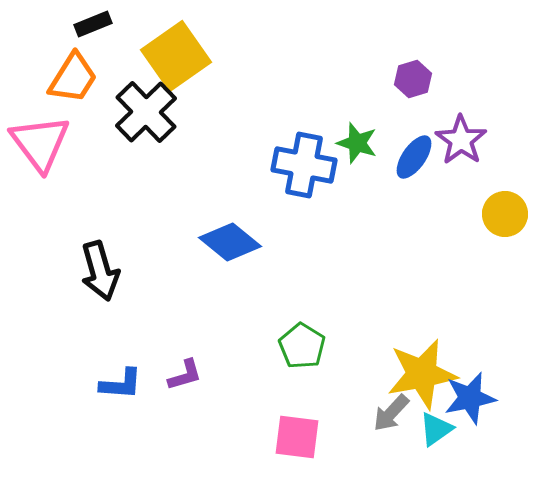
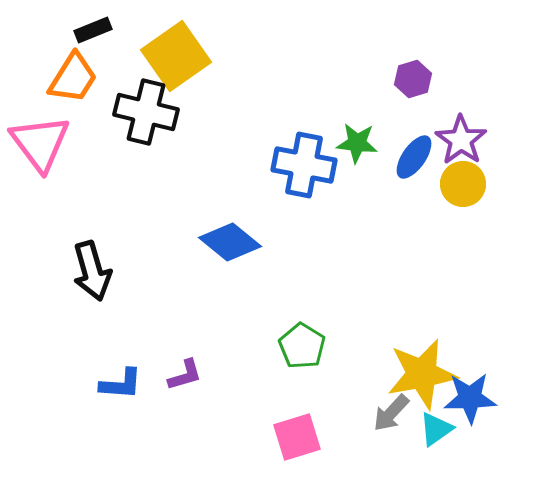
black rectangle: moved 6 px down
black cross: rotated 32 degrees counterclockwise
green star: rotated 12 degrees counterclockwise
yellow circle: moved 42 px left, 30 px up
black arrow: moved 8 px left
blue star: rotated 10 degrees clockwise
pink square: rotated 24 degrees counterclockwise
